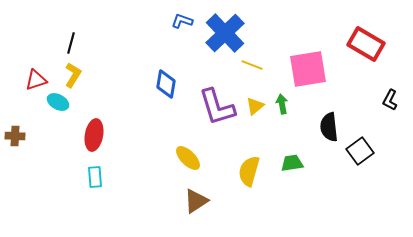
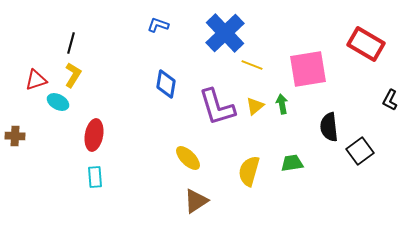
blue L-shape: moved 24 px left, 4 px down
